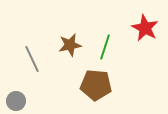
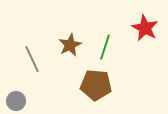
brown star: rotated 15 degrees counterclockwise
